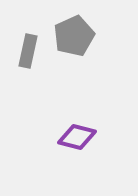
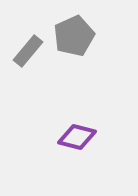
gray rectangle: rotated 28 degrees clockwise
